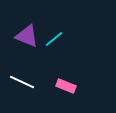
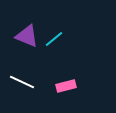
pink rectangle: rotated 36 degrees counterclockwise
